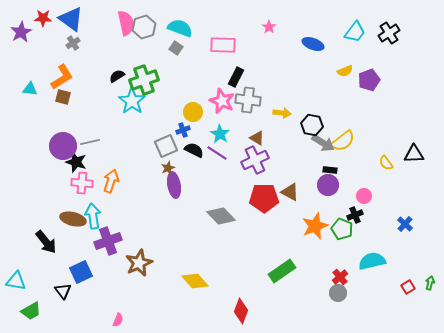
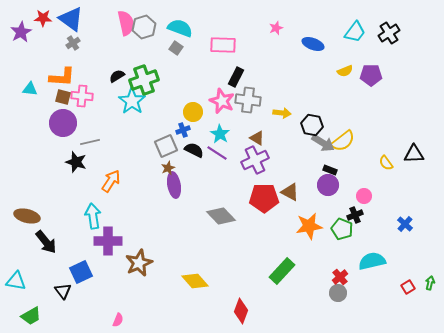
pink star at (269, 27): moved 7 px right, 1 px down; rotated 16 degrees clockwise
orange L-shape at (62, 77): rotated 36 degrees clockwise
purple pentagon at (369, 80): moved 2 px right, 5 px up; rotated 20 degrees clockwise
purple circle at (63, 146): moved 23 px up
black rectangle at (330, 170): rotated 16 degrees clockwise
orange arrow at (111, 181): rotated 15 degrees clockwise
pink cross at (82, 183): moved 87 px up
brown ellipse at (73, 219): moved 46 px left, 3 px up
orange star at (315, 226): moved 6 px left; rotated 12 degrees clockwise
purple cross at (108, 241): rotated 20 degrees clockwise
green rectangle at (282, 271): rotated 12 degrees counterclockwise
green trapezoid at (31, 311): moved 5 px down
